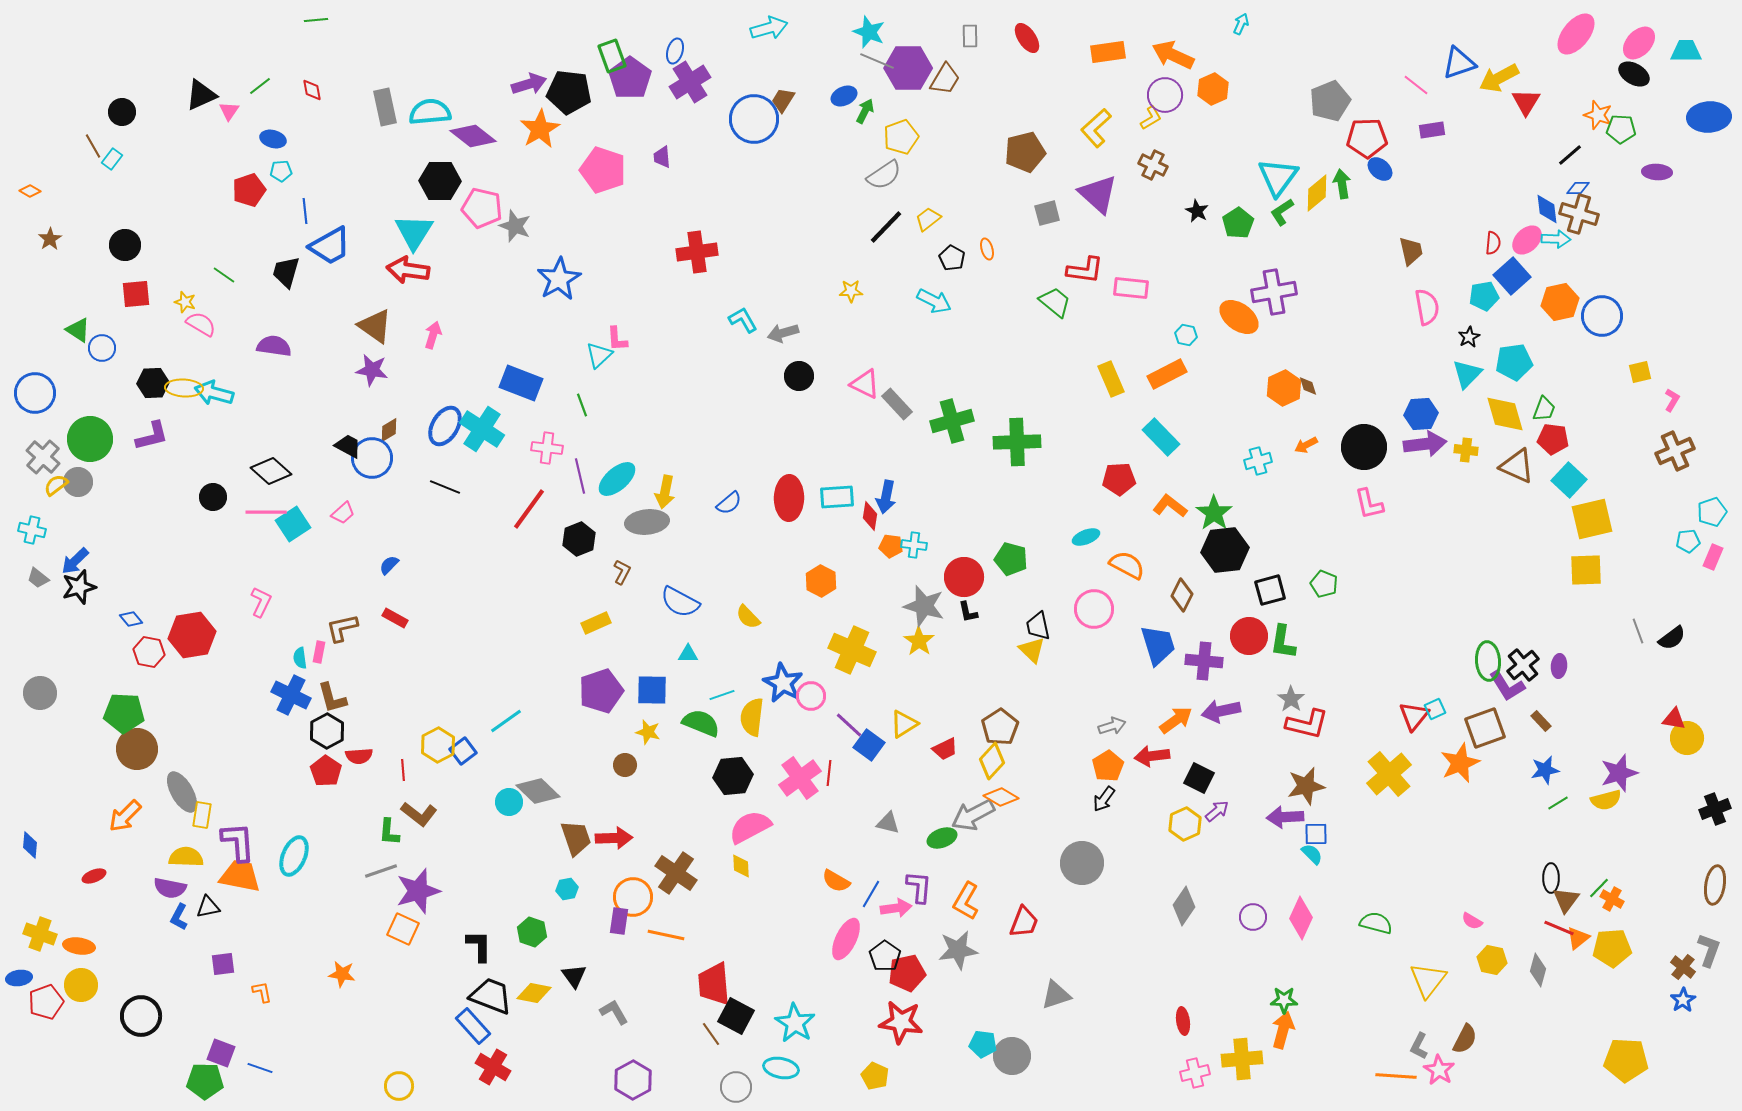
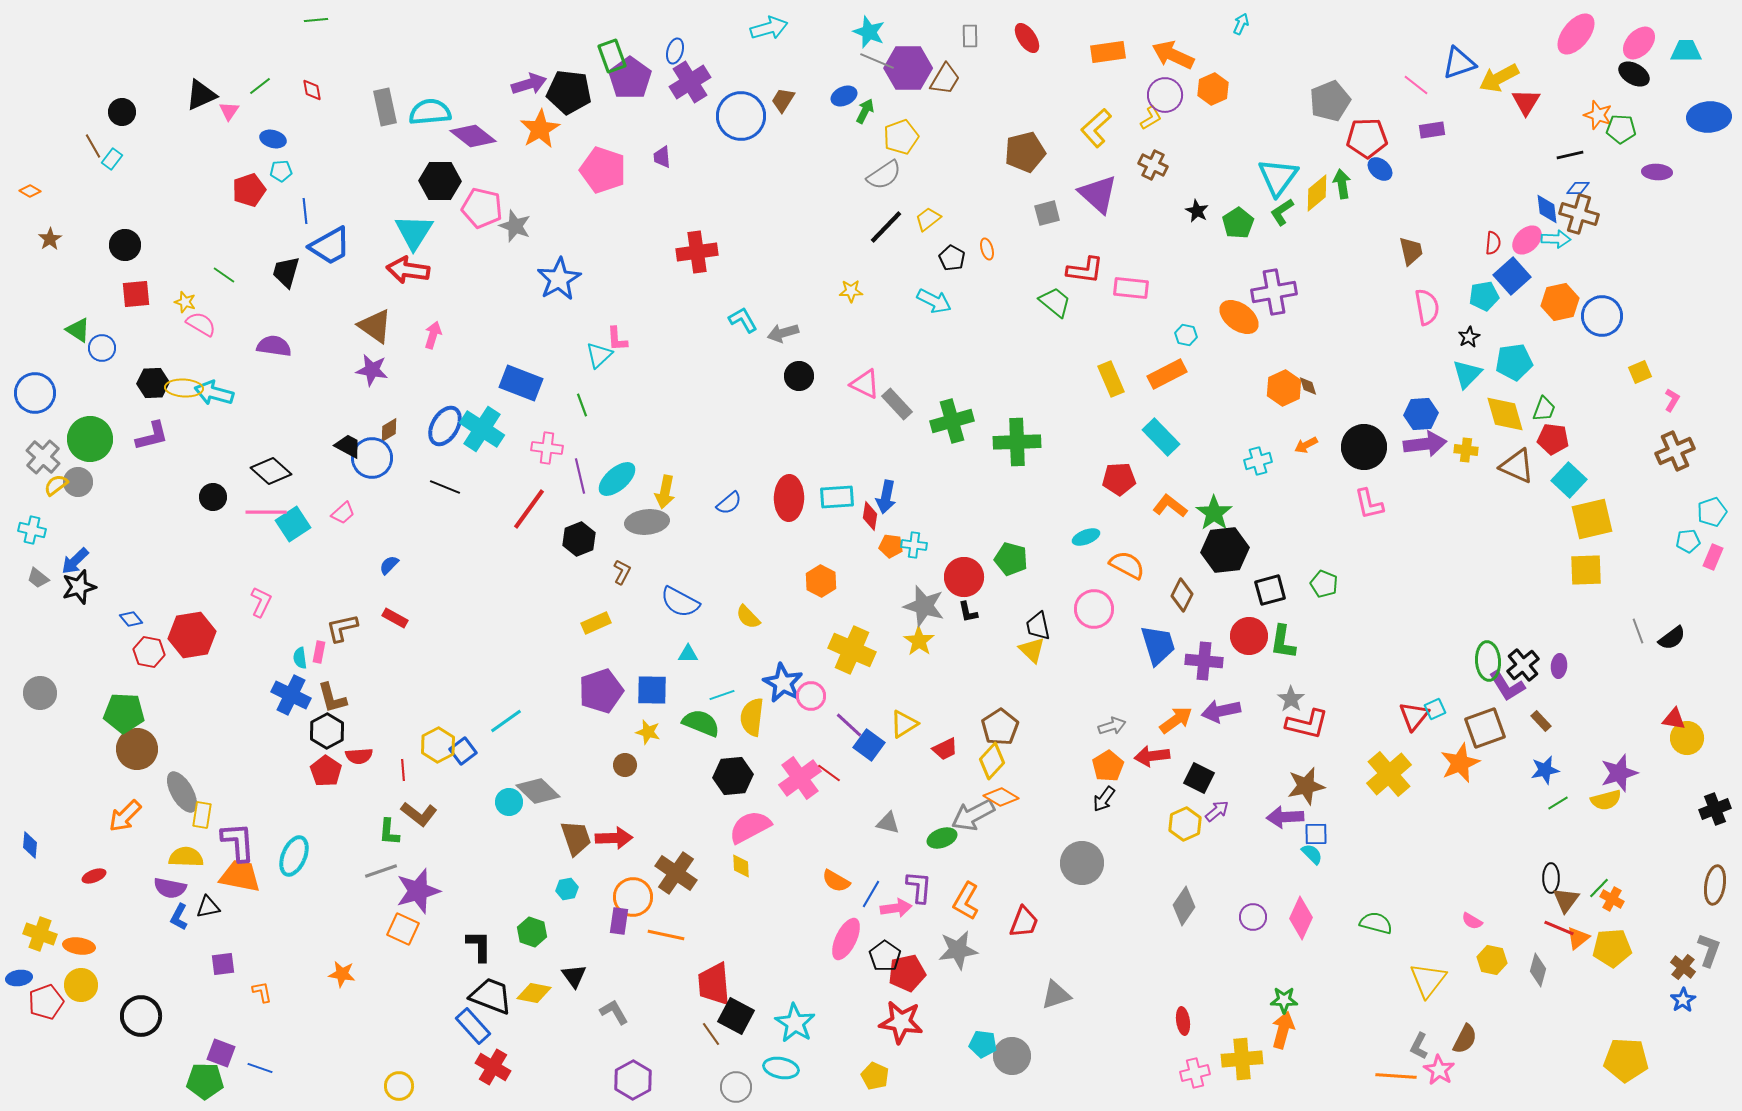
blue circle at (754, 119): moved 13 px left, 3 px up
black line at (1570, 155): rotated 28 degrees clockwise
yellow square at (1640, 372): rotated 10 degrees counterclockwise
red line at (829, 773): rotated 60 degrees counterclockwise
